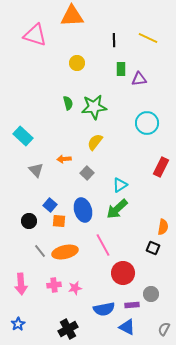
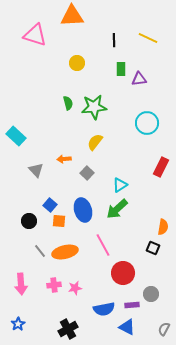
cyan rectangle: moved 7 px left
